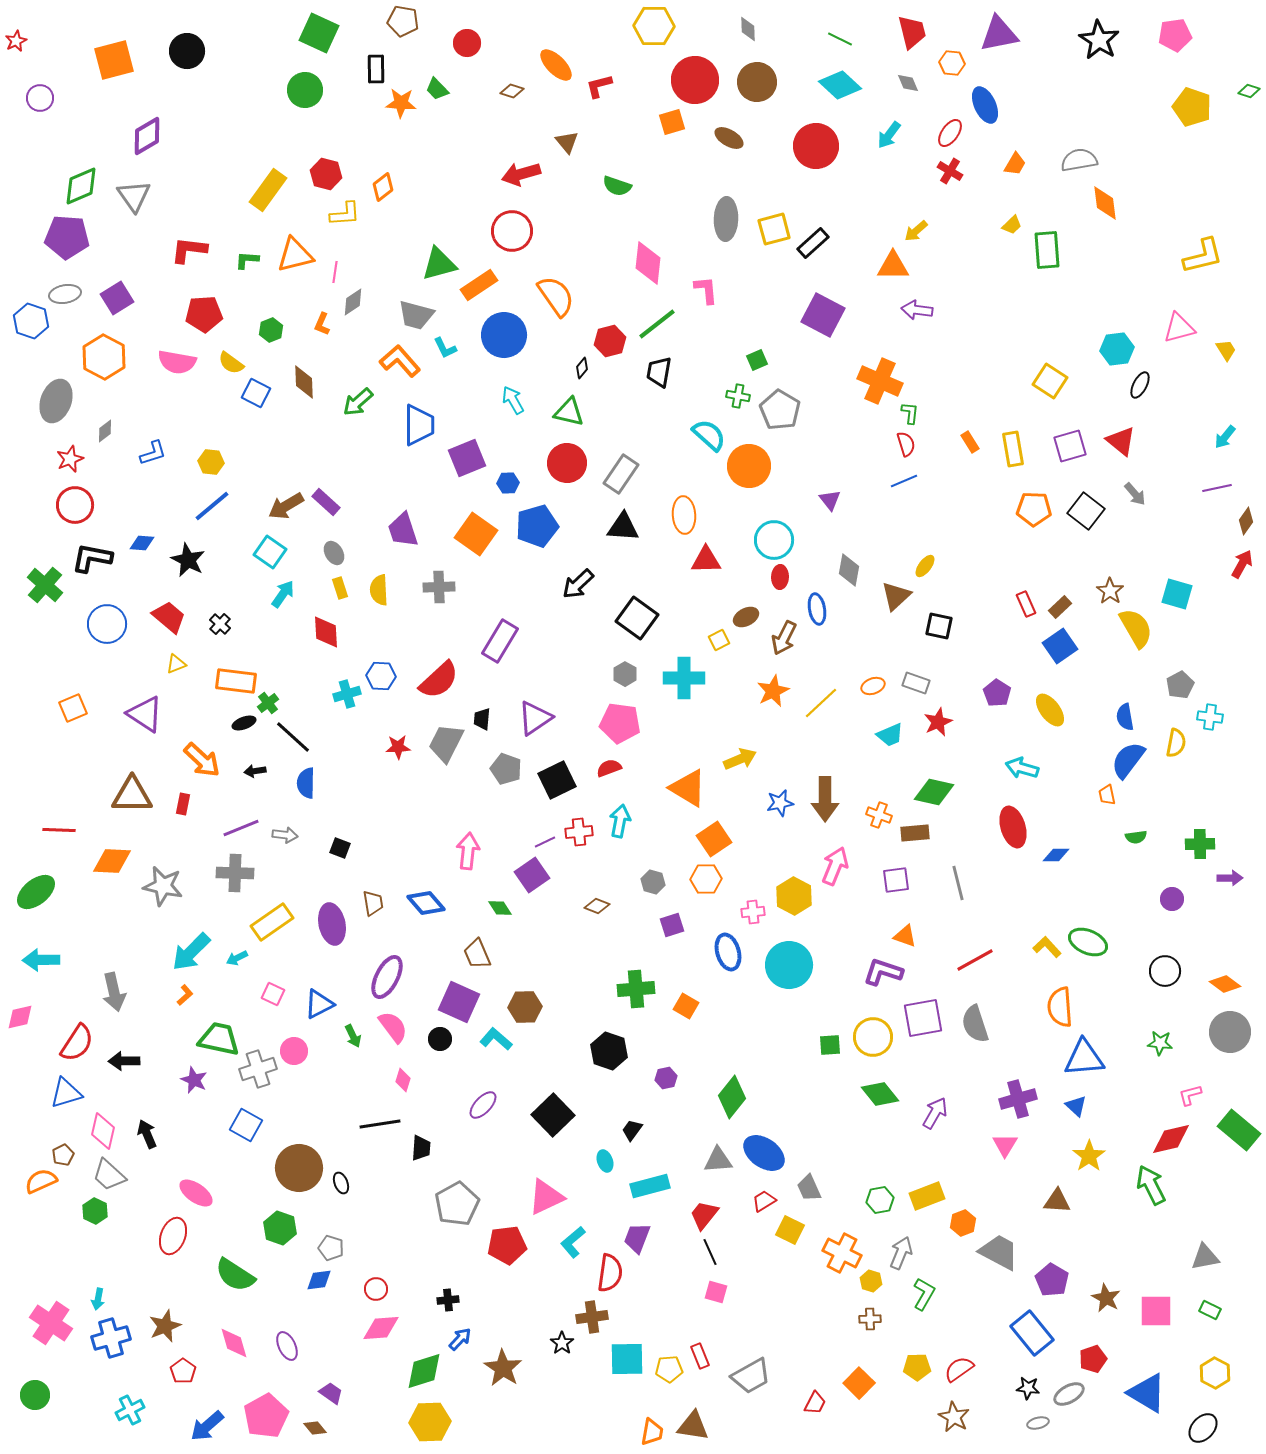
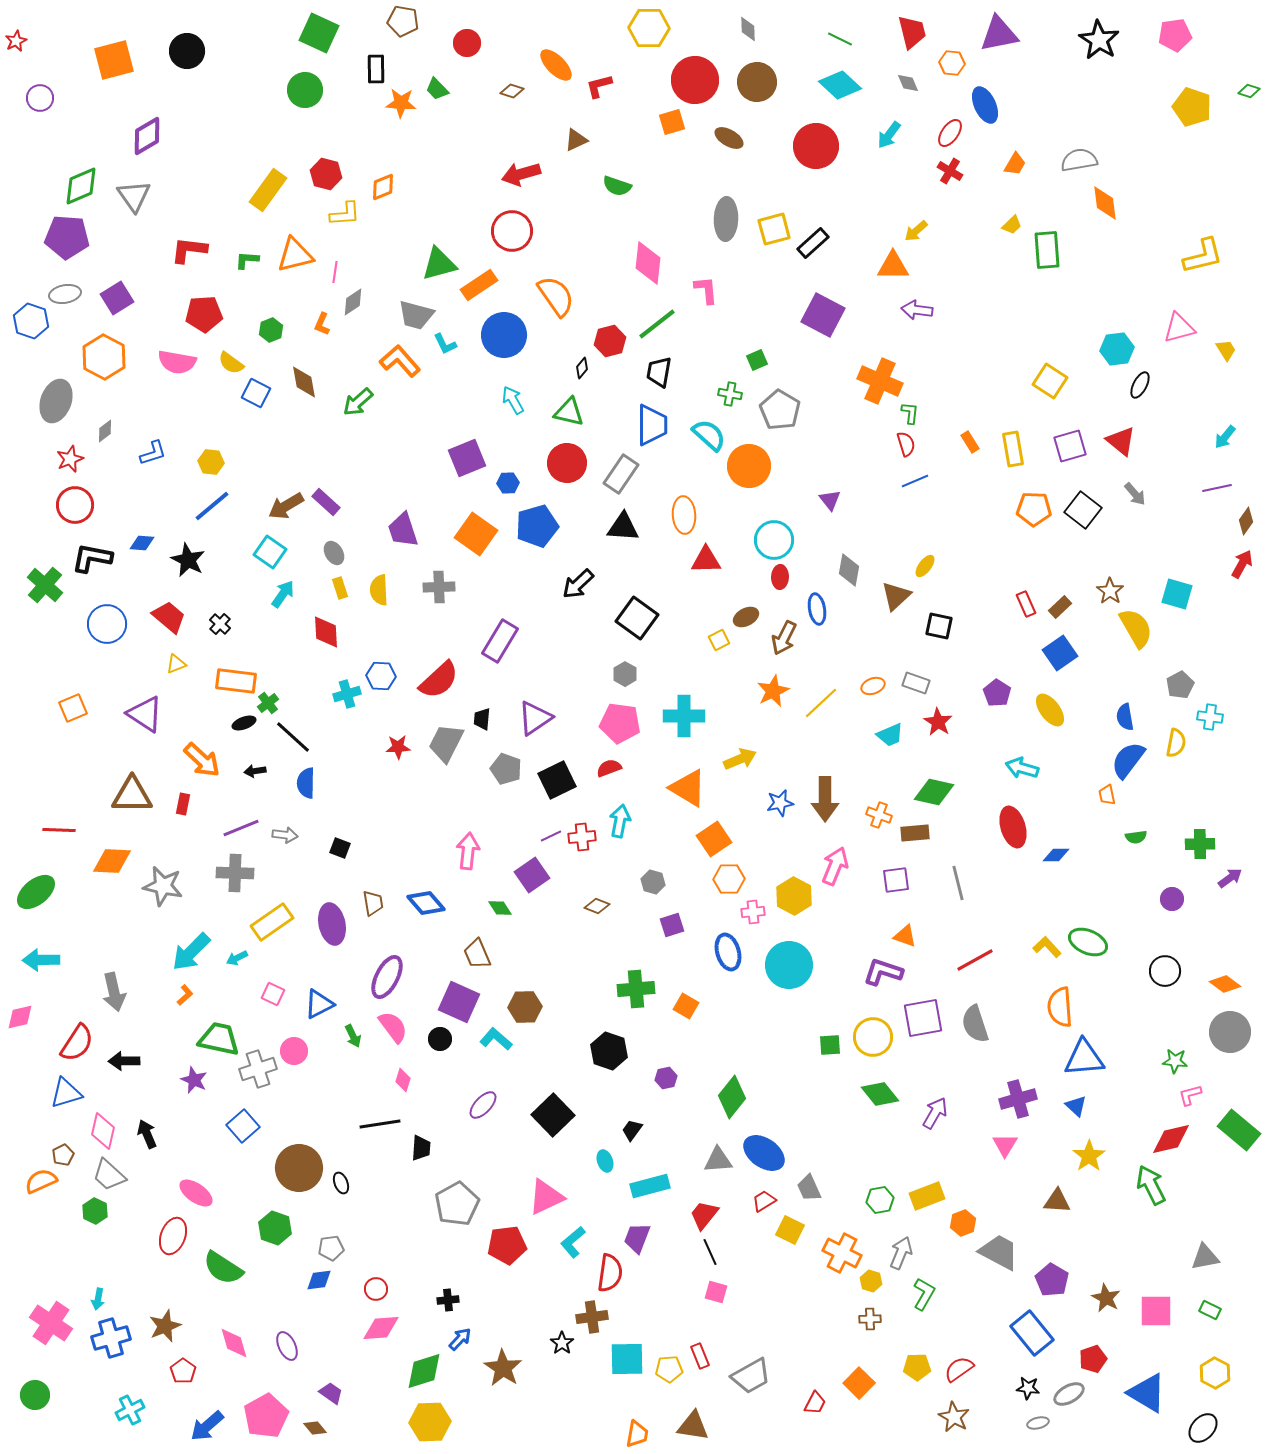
yellow hexagon at (654, 26): moved 5 px left, 2 px down
brown triangle at (567, 142): moved 9 px right, 2 px up; rotated 45 degrees clockwise
orange diamond at (383, 187): rotated 16 degrees clockwise
cyan L-shape at (445, 348): moved 4 px up
brown diamond at (304, 382): rotated 8 degrees counterclockwise
green cross at (738, 396): moved 8 px left, 2 px up
blue trapezoid at (419, 425): moved 233 px right
blue line at (904, 481): moved 11 px right
black square at (1086, 511): moved 3 px left, 1 px up
blue square at (1060, 646): moved 7 px down
cyan cross at (684, 678): moved 38 px down
red star at (938, 722): rotated 16 degrees counterclockwise
red cross at (579, 832): moved 3 px right, 5 px down
purple line at (545, 842): moved 6 px right, 6 px up
purple arrow at (1230, 878): rotated 35 degrees counterclockwise
orange hexagon at (706, 879): moved 23 px right
green star at (1160, 1043): moved 15 px right, 18 px down
blue square at (246, 1125): moved 3 px left, 1 px down; rotated 20 degrees clockwise
green hexagon at (280, 1228): moved 5 px left
gray pentagon at (331, 1248): rotated 25 degrees counterclockwise
green semicircle at (235, 1275): moved 12 px left, 7 px up
orange trapezoid at (652, 1432): moved 15 px left, 2 px down
